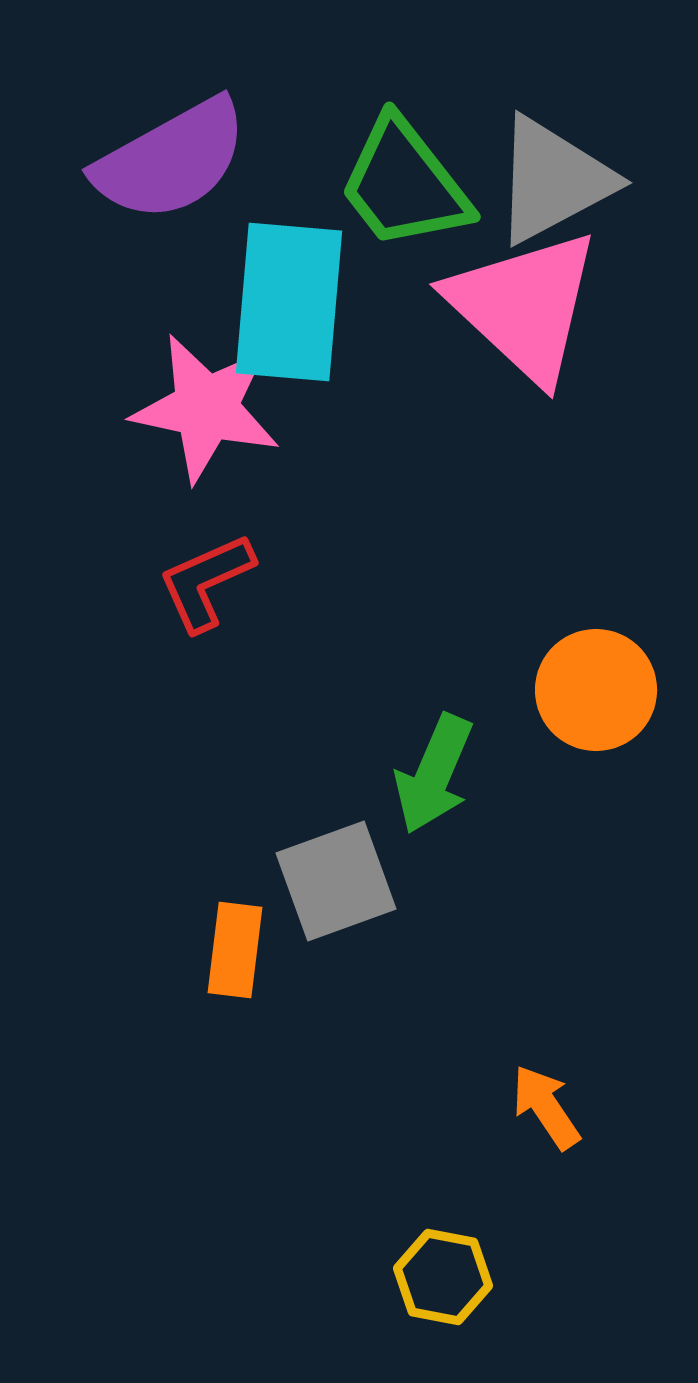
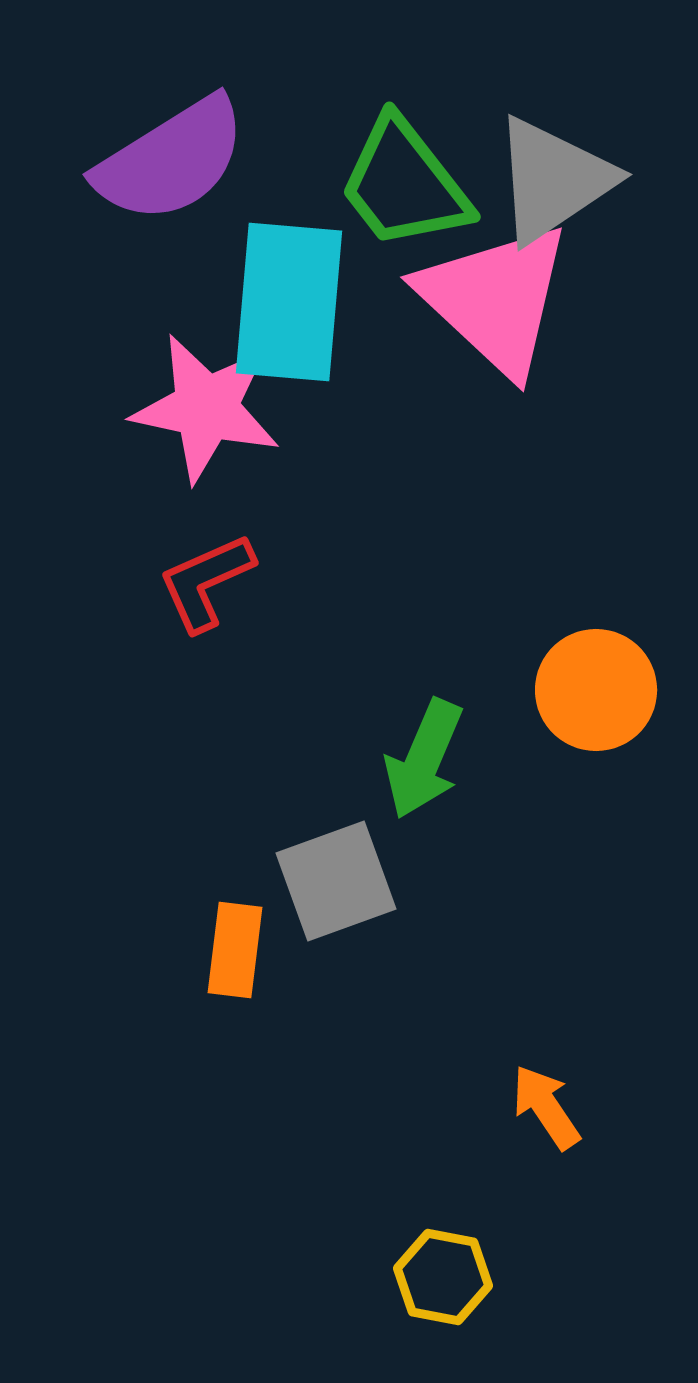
purple semicircle: rotated 3 degrees counterclockwise
gray triangle: rotated 6 degrees counterclockwise
pink triangle: moved 29 px left, 7 px up
green arrow: moved 10 px left, 15 px up
